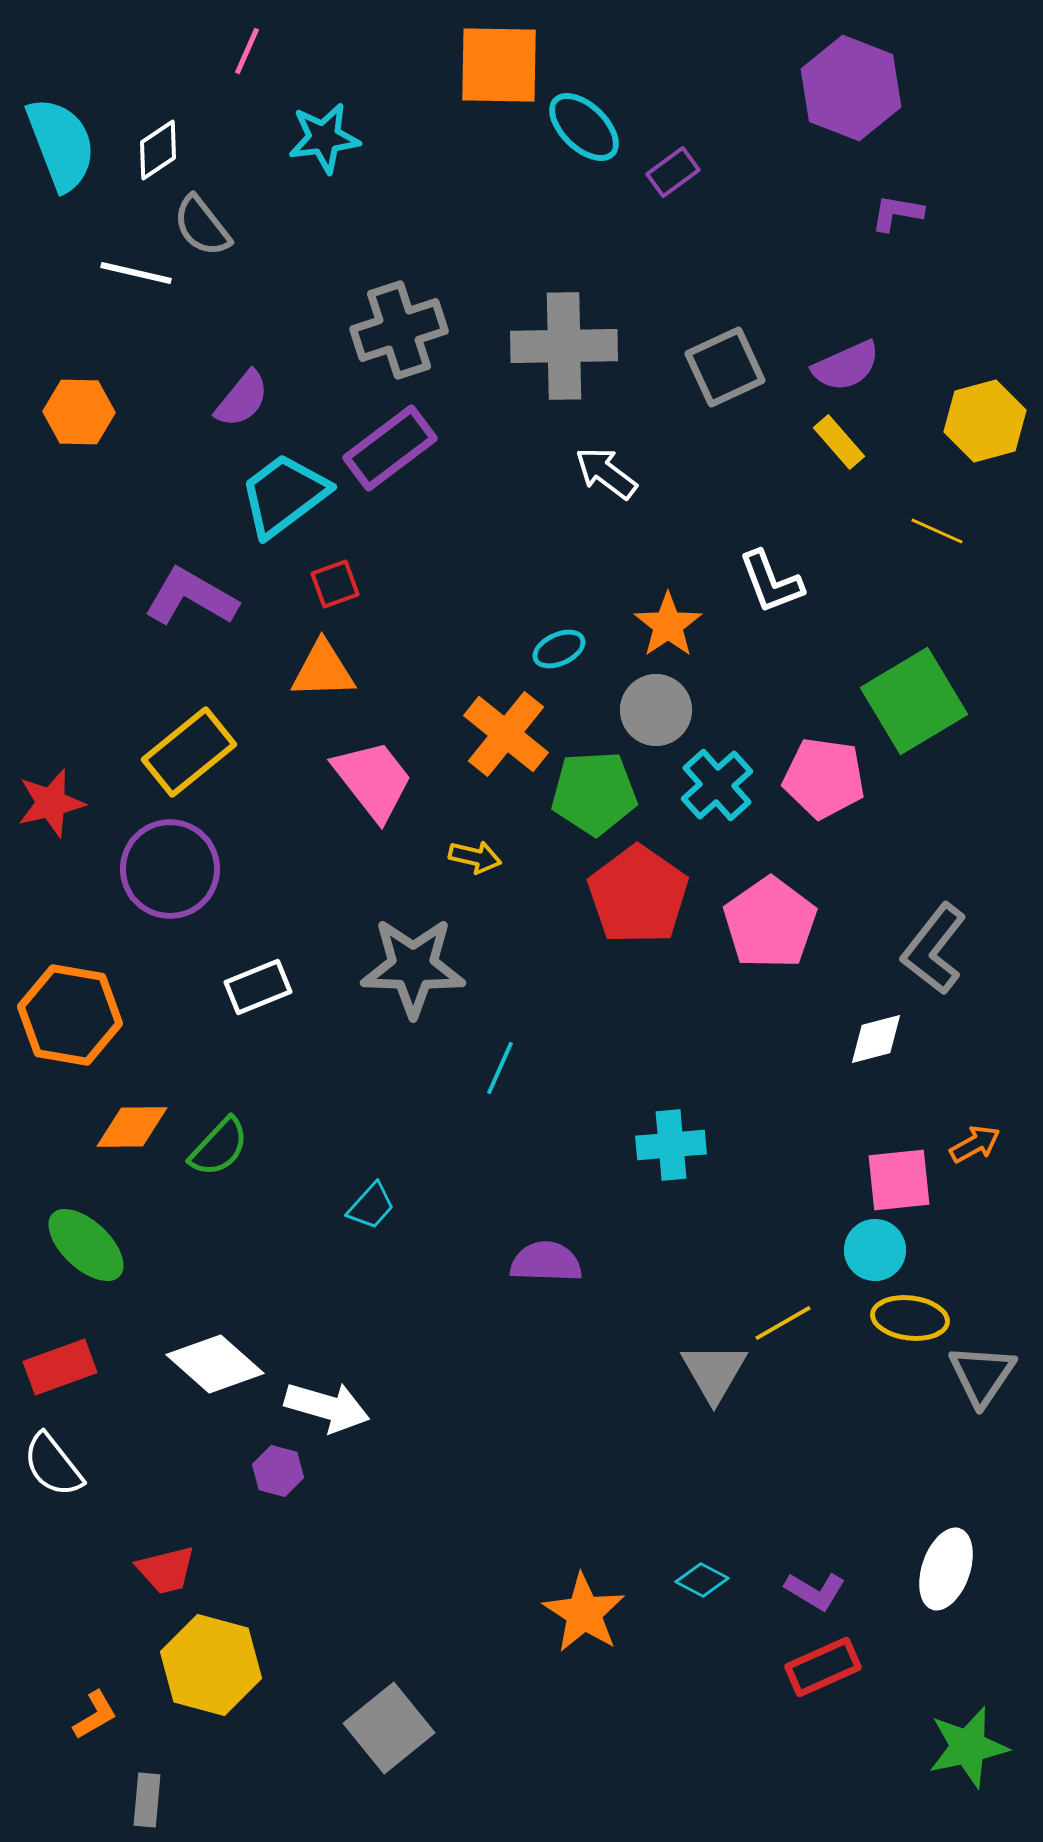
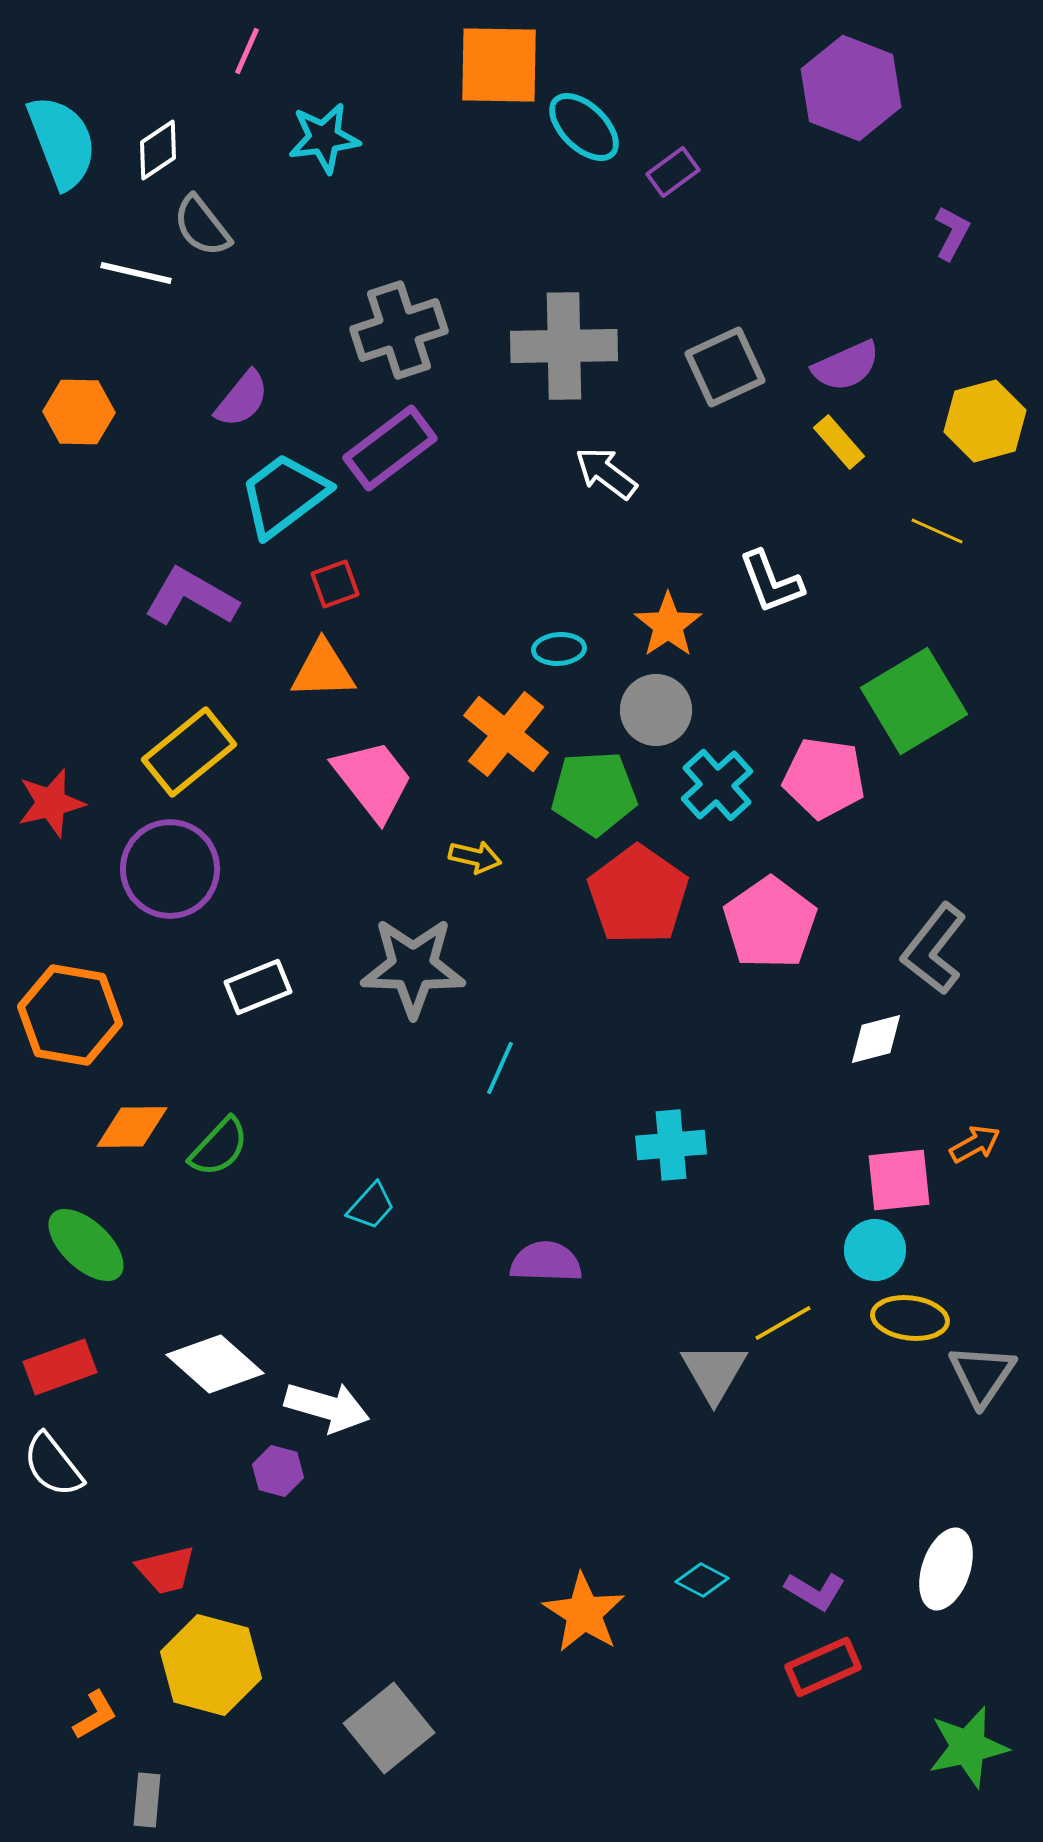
cyan semicircle at (61, 144): moved 1 px right, 2 px up
purple L-shape at (897, 213): moved 55 px right, 20 px down; rotated 108 degrees clockwise
cyan ellipse at (559, 649): rotated 21 degrees clockwise
